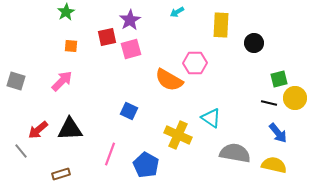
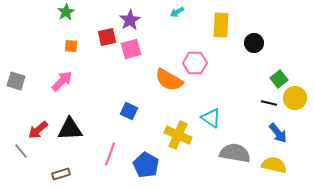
green square: rotated 24 degrees counterclockwise
